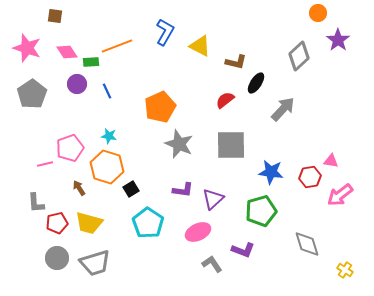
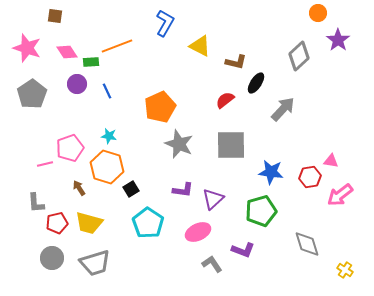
blue L-shape at (165, 32): moved 9 px up
gray circle at (57, 258): moved 5 px left
